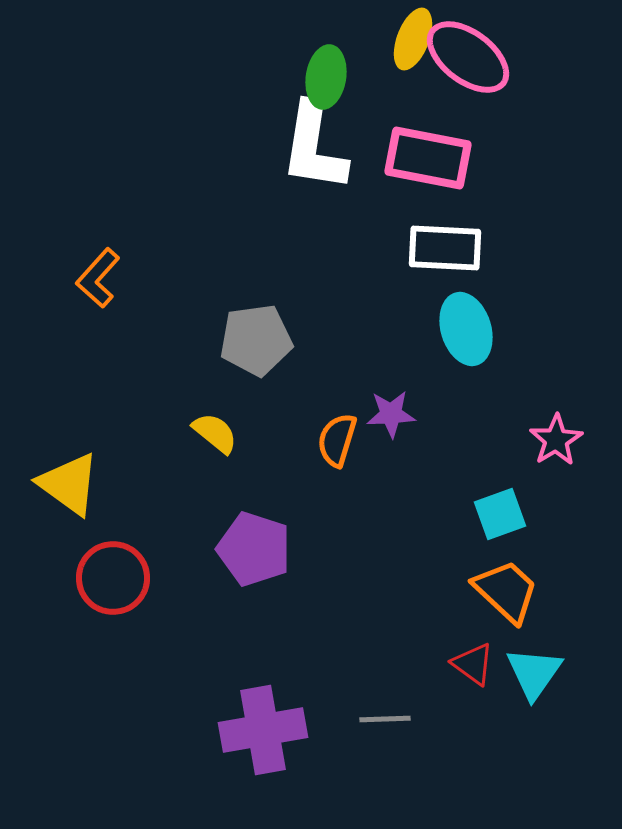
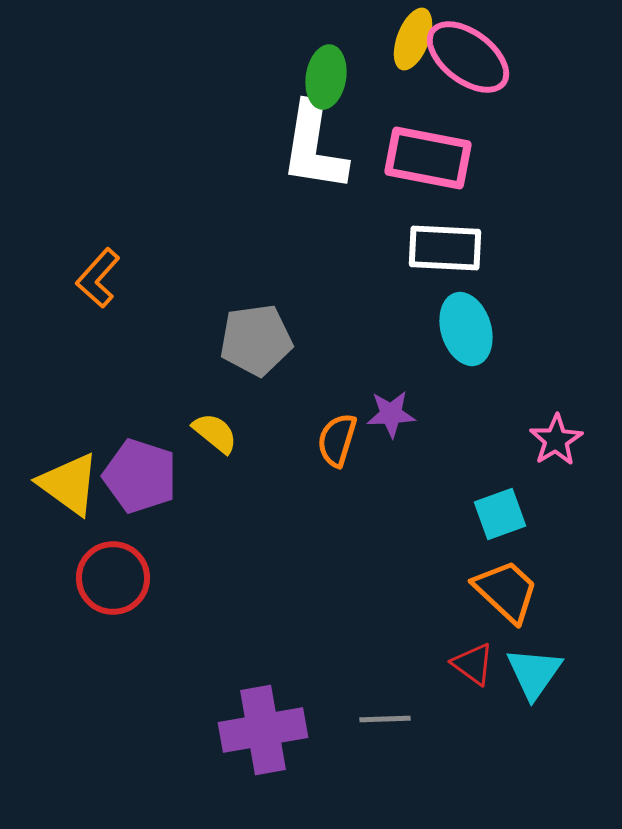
purple pentagon: moved 114 px left, 73 px up
